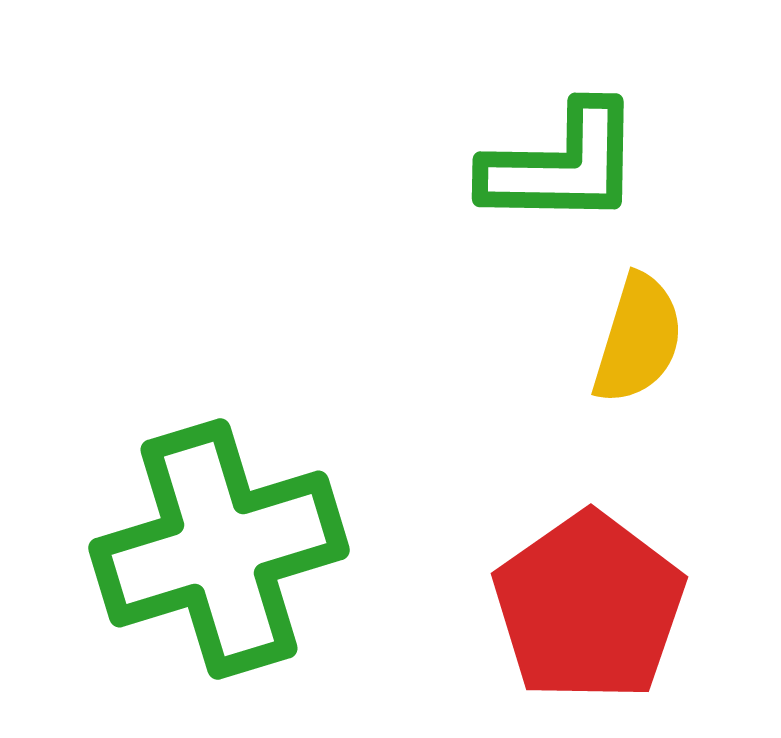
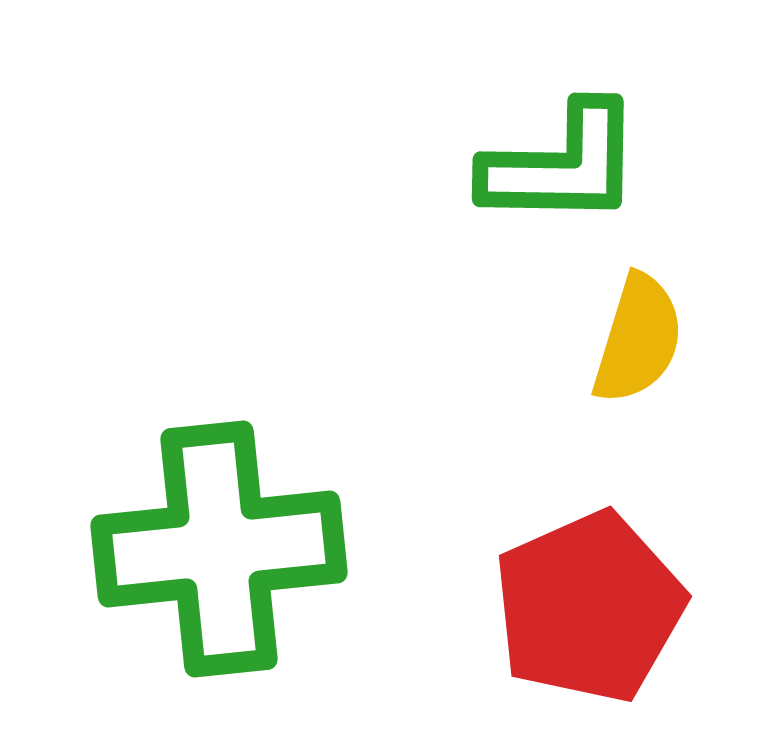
green cross: rotated 11 degrees clockwise
red pentagon: rotated 11 degrees clockwise
